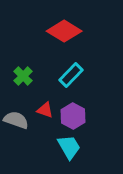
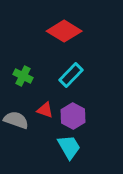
green cross: rotated 18 degrees counterclockwise
